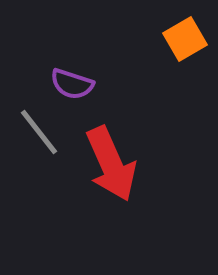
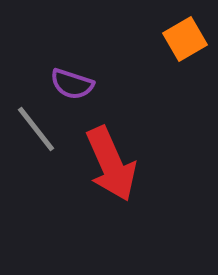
gray line: moved 3 px left, 3 px up
